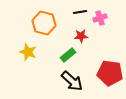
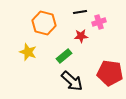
pink cross: moved 1 px left, 4 px down
green rectangle: moved 4 px left, 1 px down
